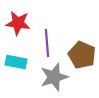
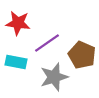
purple line: rotated 60 degrees clockwise
